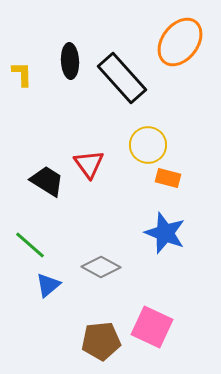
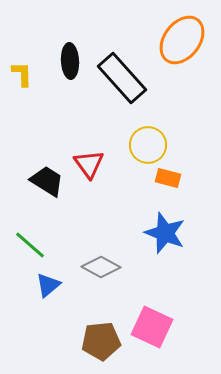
orange ellipse: moved 2 px right, 2 px up
